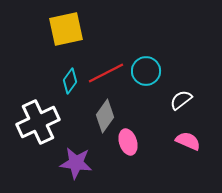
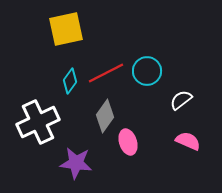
cyan circle: moved 1 px right
